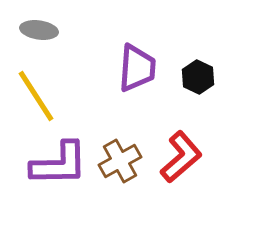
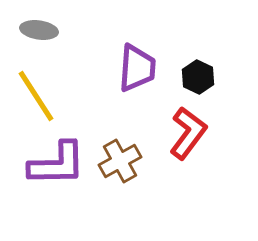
red L-shape: moved 7 px right, 24 px up; rotated 12 degrees counterclockwise
purple L-shape: moved 2 px left
